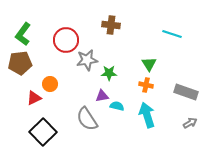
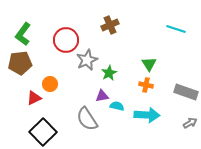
brown cross: moved 1 px left; rotated 30 degrees counterclockwise
cyan line: moved 4 px right, 5 px up
gray star: rotated 15 degrees counterclockwise
green star: rotated 28 degrees counterclockwise
cyan arrow: rotated 110 degrees clockwise
